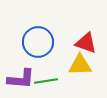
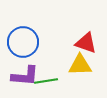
blue circle: moved 15 px left
purple L-shape: moved 4 px right, 3 px up
